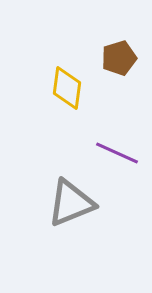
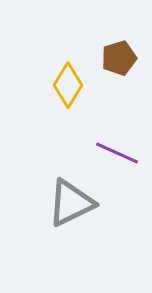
yellow diamond: moved 1 px right, 3 px up; rotated 24 degrees clockwise
gray triangle: rotated 4 degrees counterclockwise
